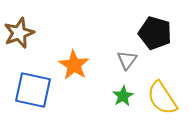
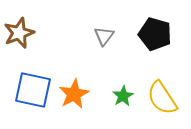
black pentagon: moved 1 px down
gray triangle: moved 23 px left, 24 px up
orange star: moved 29 px down; rotated 12 degrees clockwise
